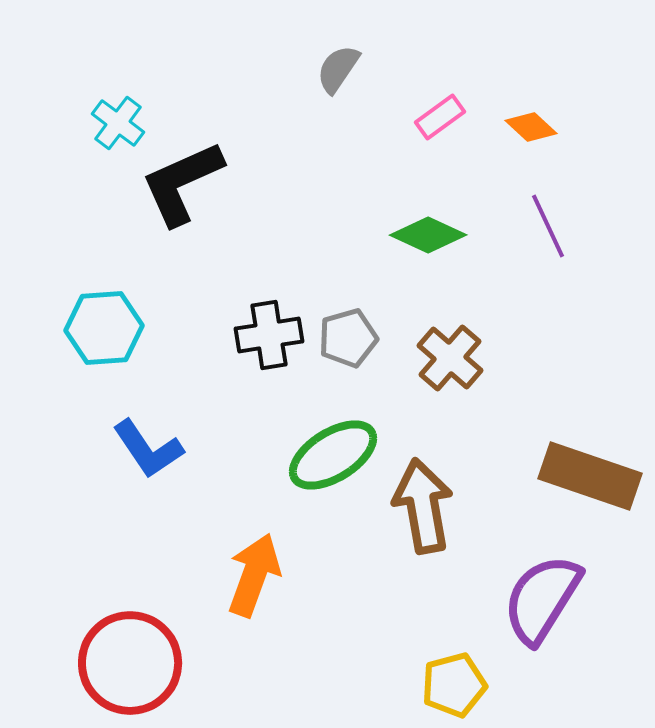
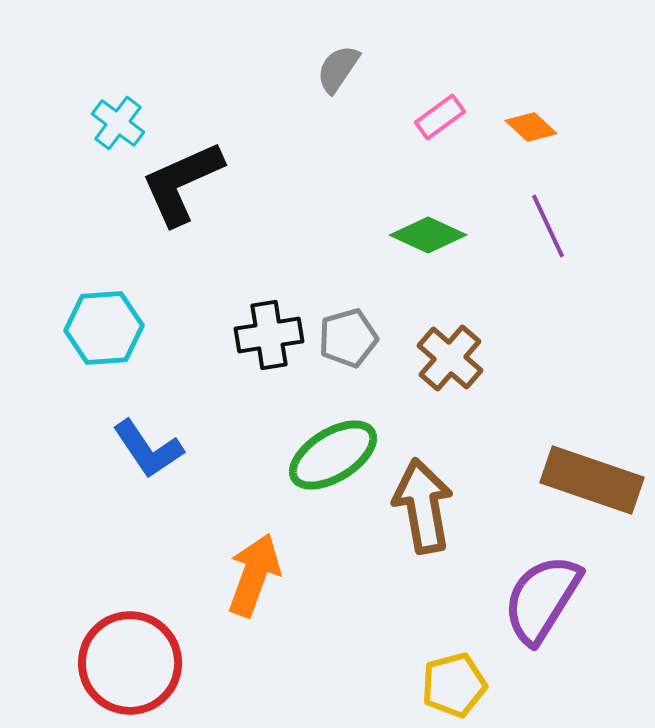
brown rectangle: moved 2 px right, 4 px down
